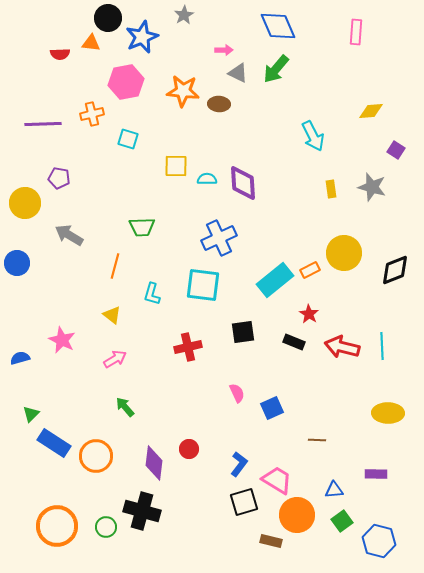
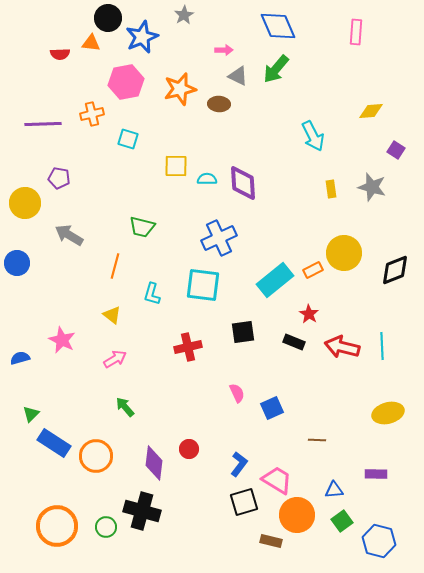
gray triangle at (238, 73): moved 3 px down
orange star at (183, 91): moved 3 px left, 2 px up; rotated 20 degrees counterclockwise
green trapezoid at (142, 227): rotated 16 degrees clockwise
orange rectangle at (310, 270): moved 3 px right
yellow ellipse at (388, 413): rotated 16 degrees counterclockwise
